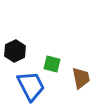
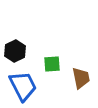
green square: rotated 18 degrees counterclockwise
blue trapezoid: moved 8 px left
